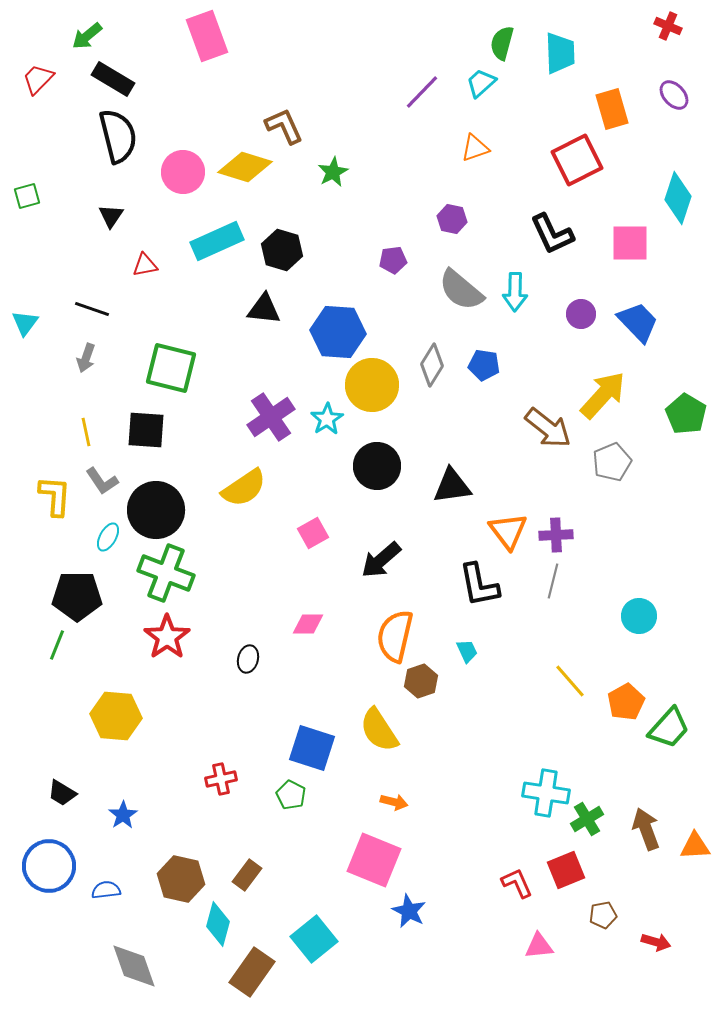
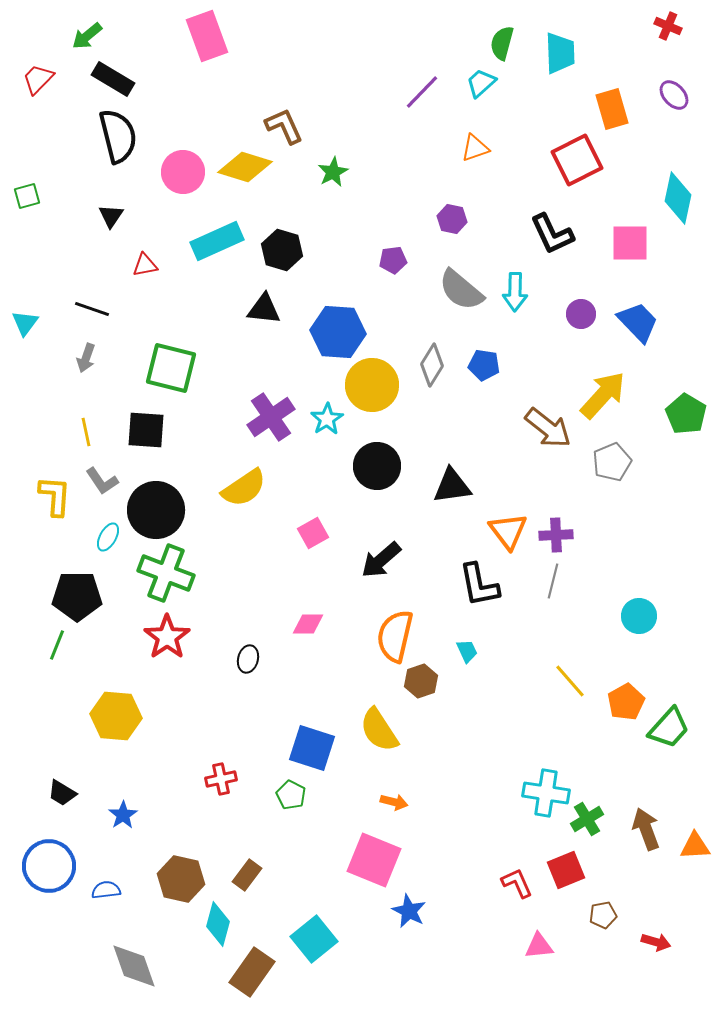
cyan diamond at (678, 198): rotated 6 degrees counterclockwise
